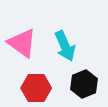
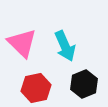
pink triangle: rotated 8 degrees clockwise
red hexagon: rotated 12 degrees counterclockwise
